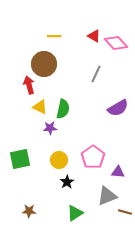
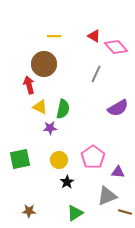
pink diamond: moved 4 px down
